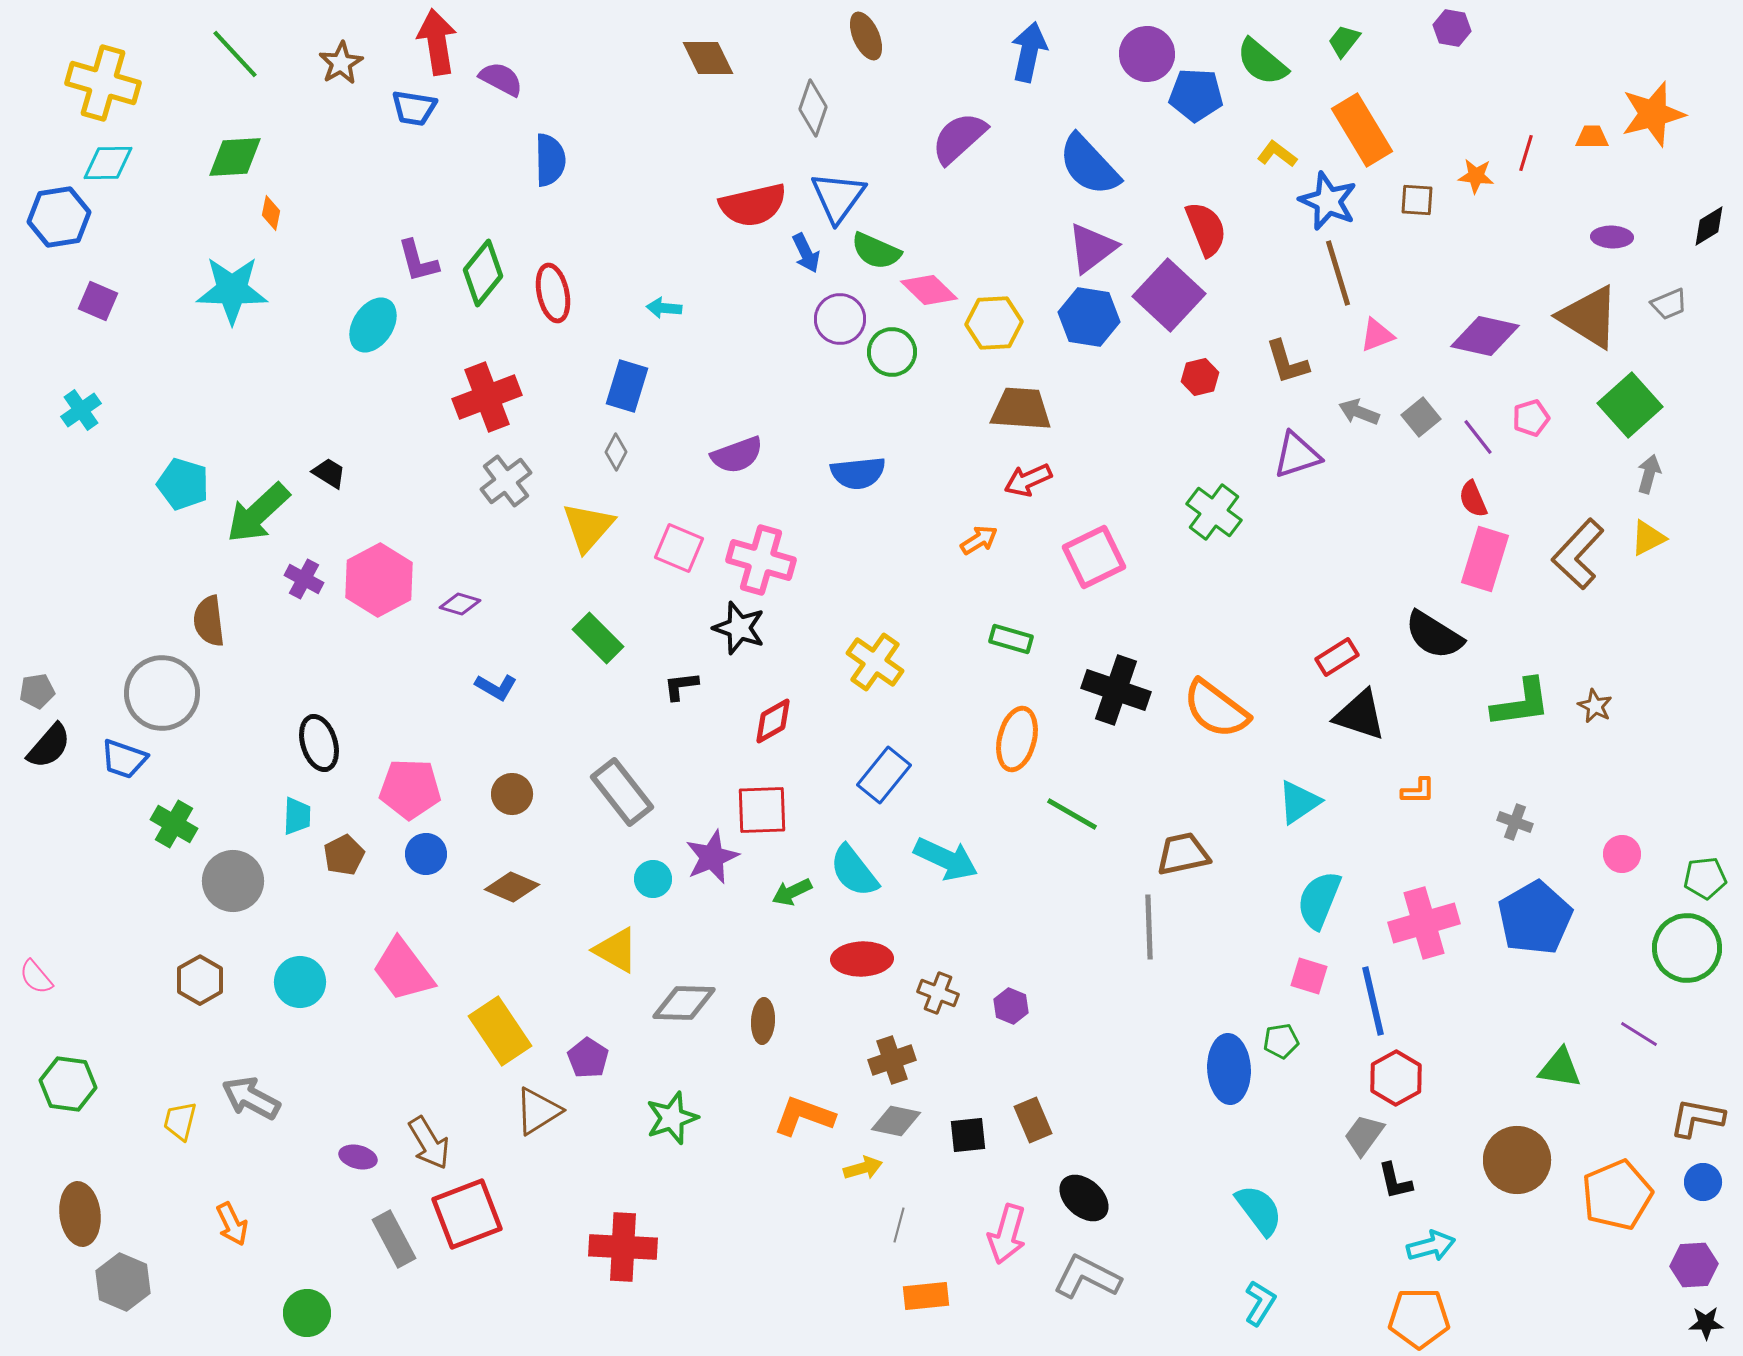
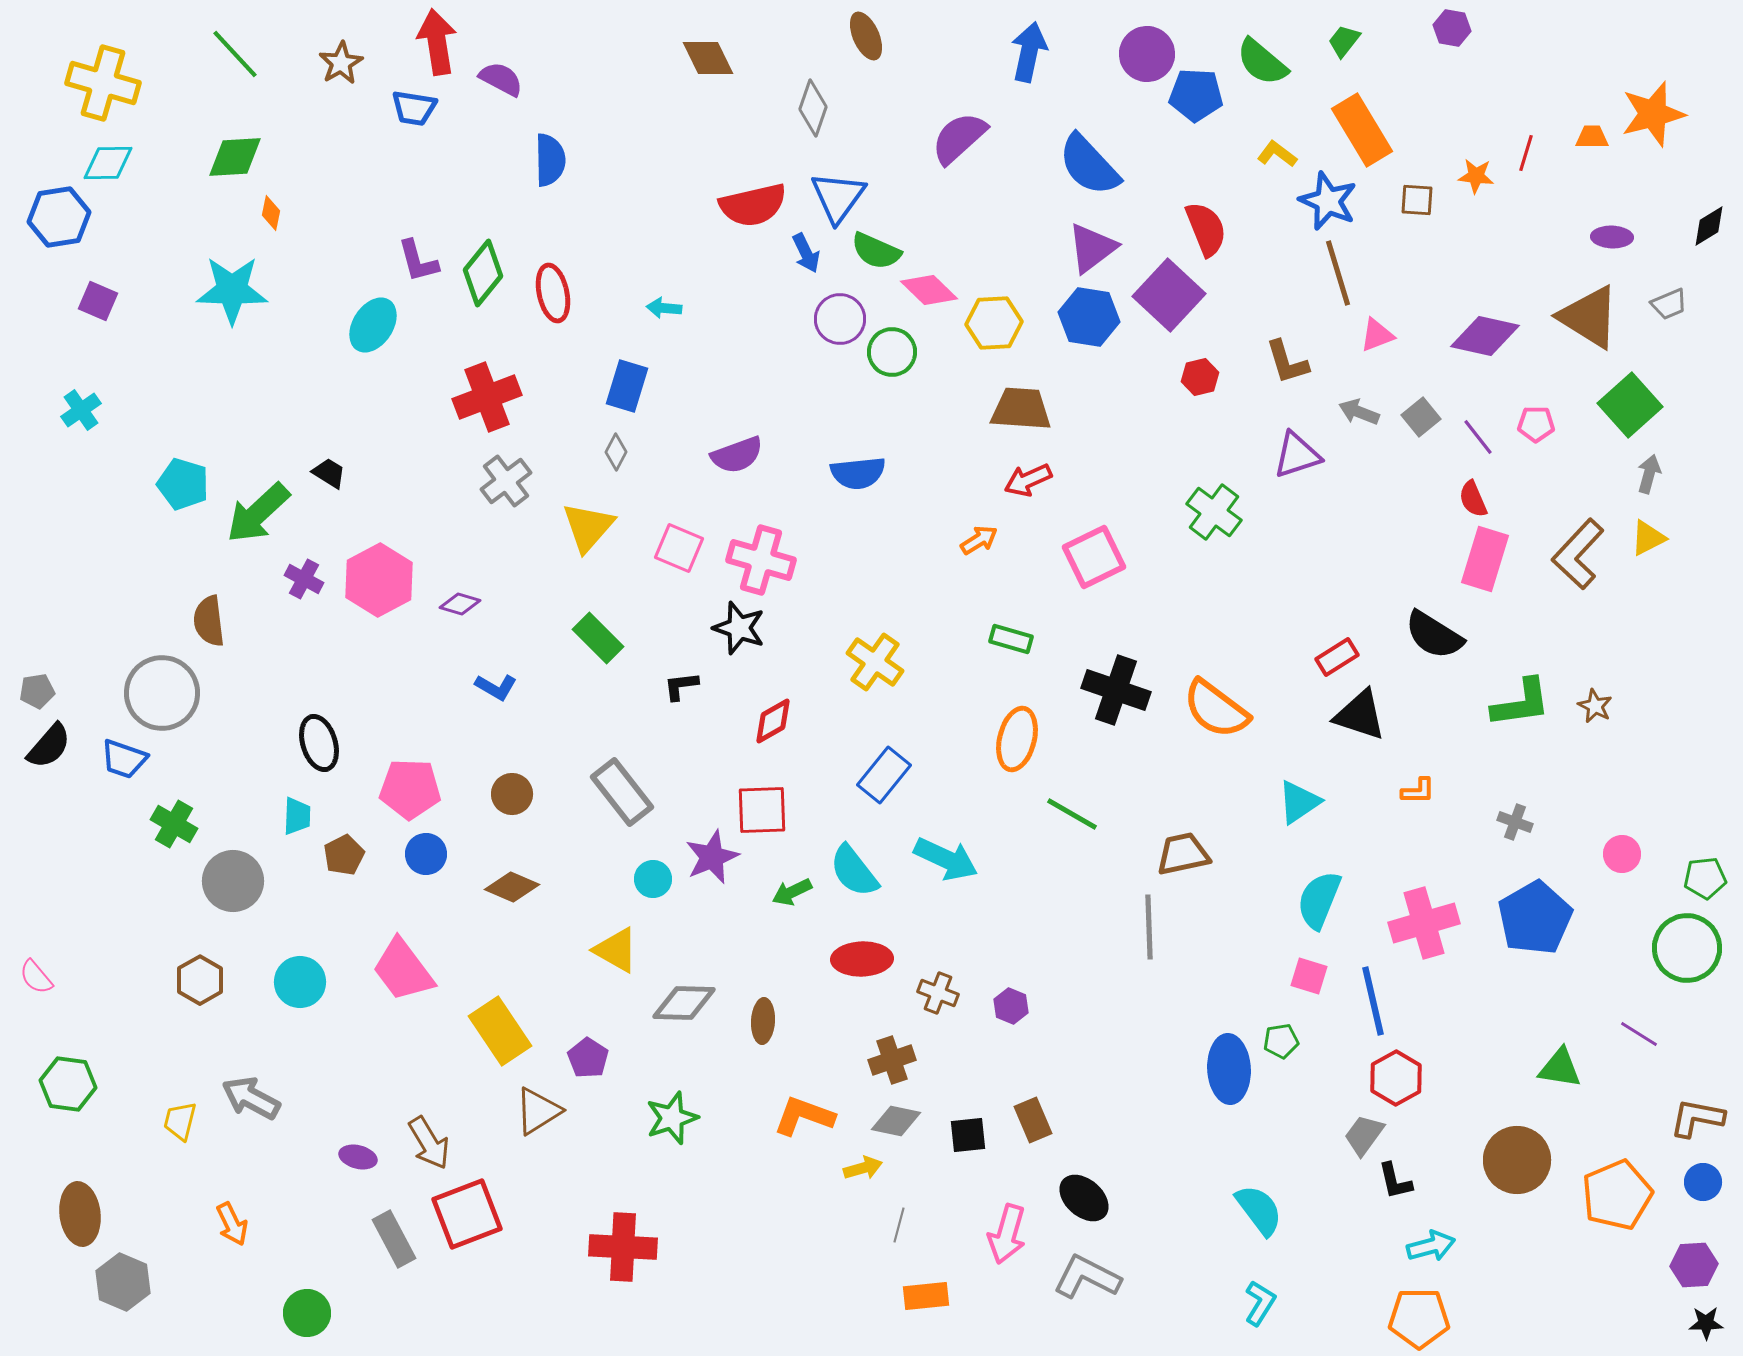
pink pentagon at (1531, 418): moved 5 px right, 6 px down; rotated 18 degrees clockwise
